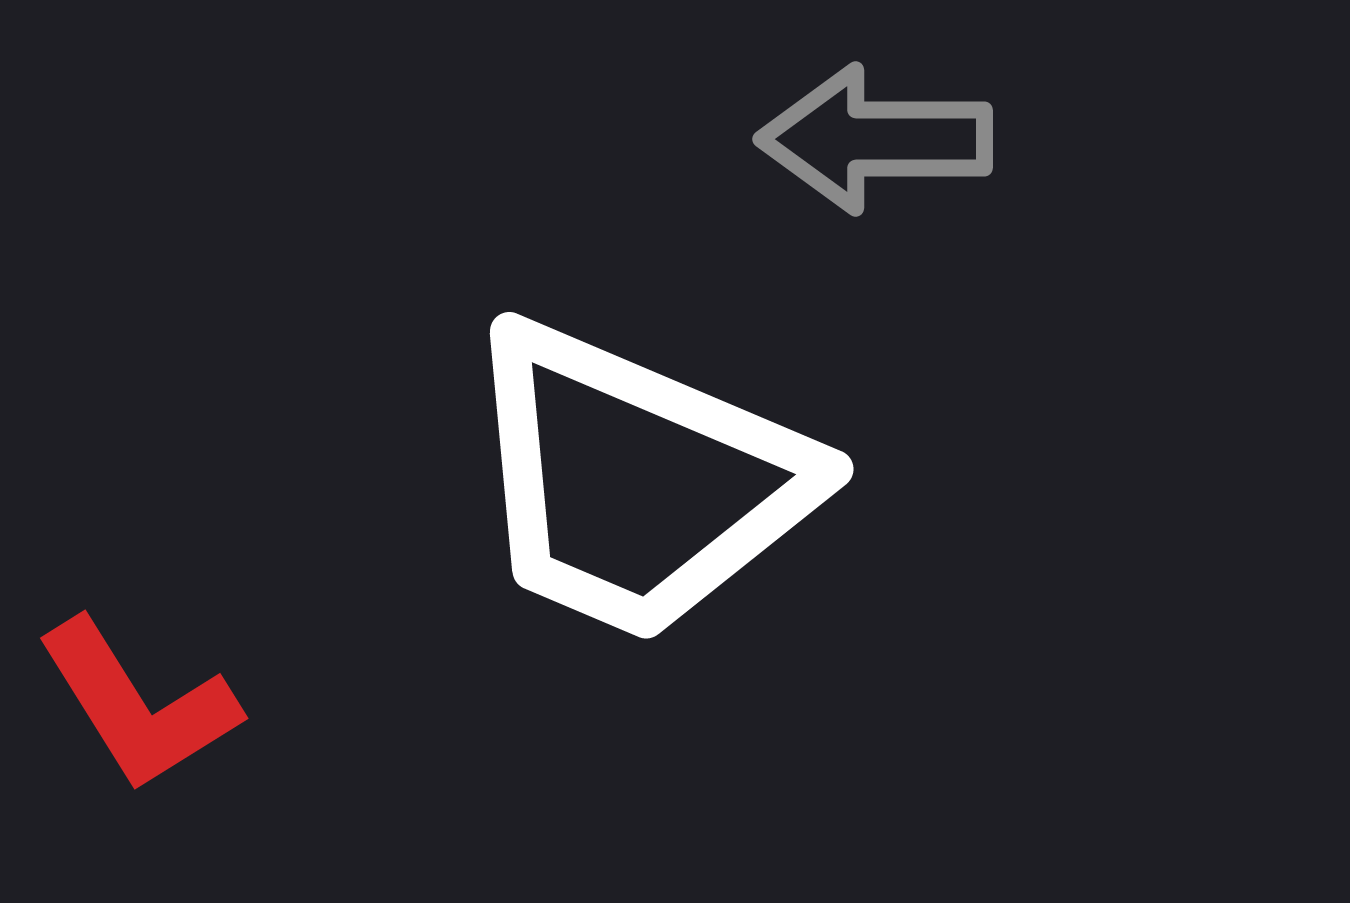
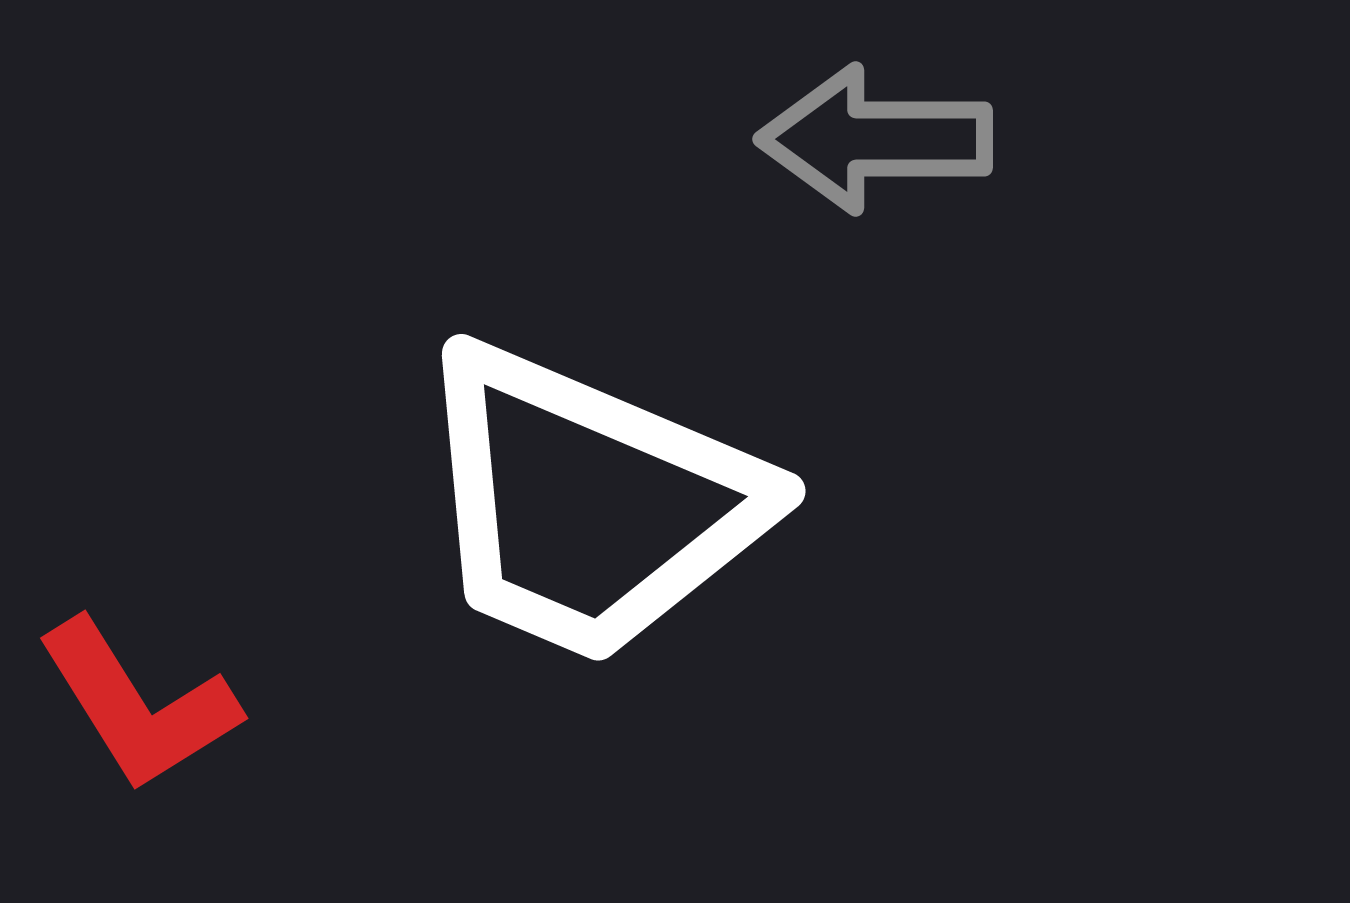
white trapezoid: moved 48 px left, 22 px down
